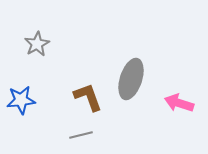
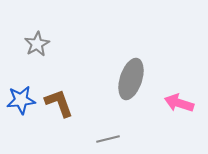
brown L-shape: moved 29 px left, 6 px down
gray line: moved 27 px right, 4 px down
